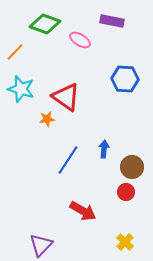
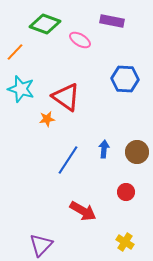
brown circle: moved 5 px right, 15 px up
yellow cross: rotated 12 degrees counterclockwise
